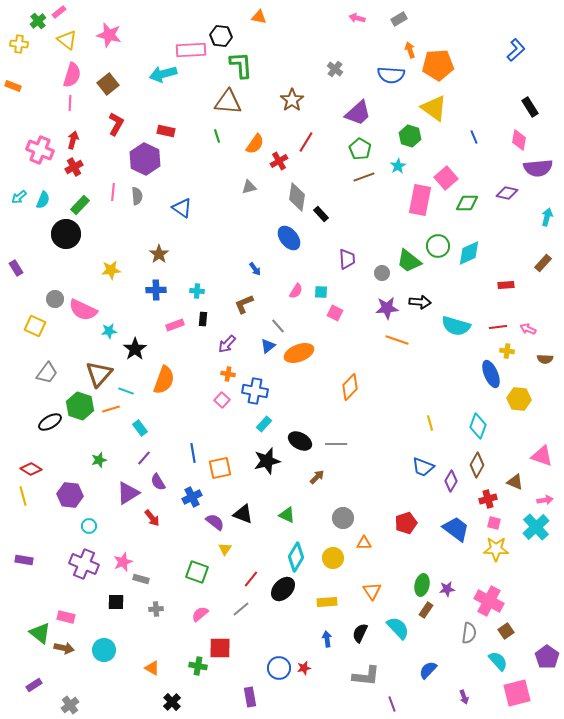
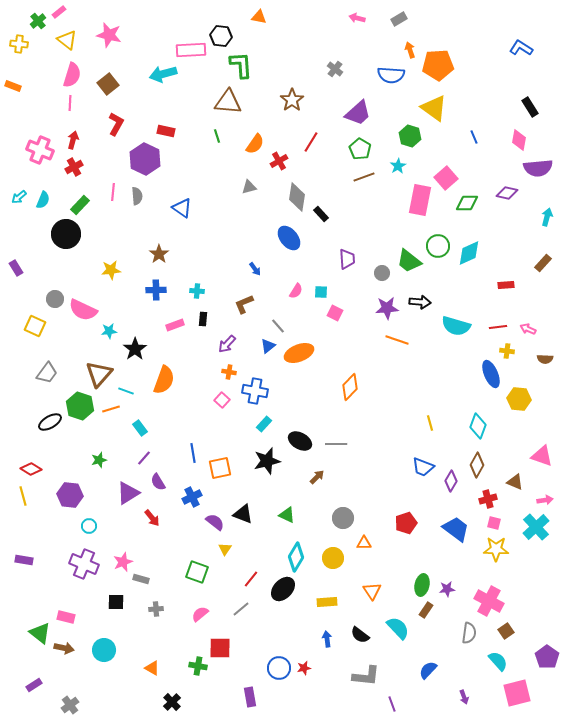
blue L-shape at (516, 50): moved 5 px right, 2 px up; rotated 105 degrees counterclockwise
red line at (306, 142): moved 5 px right
orange cross at (228, 374): moved 1 px right, 2 px up
black semicircle at (360, 633): moved 2 px down; rotated 78 degrees counterclockwise
